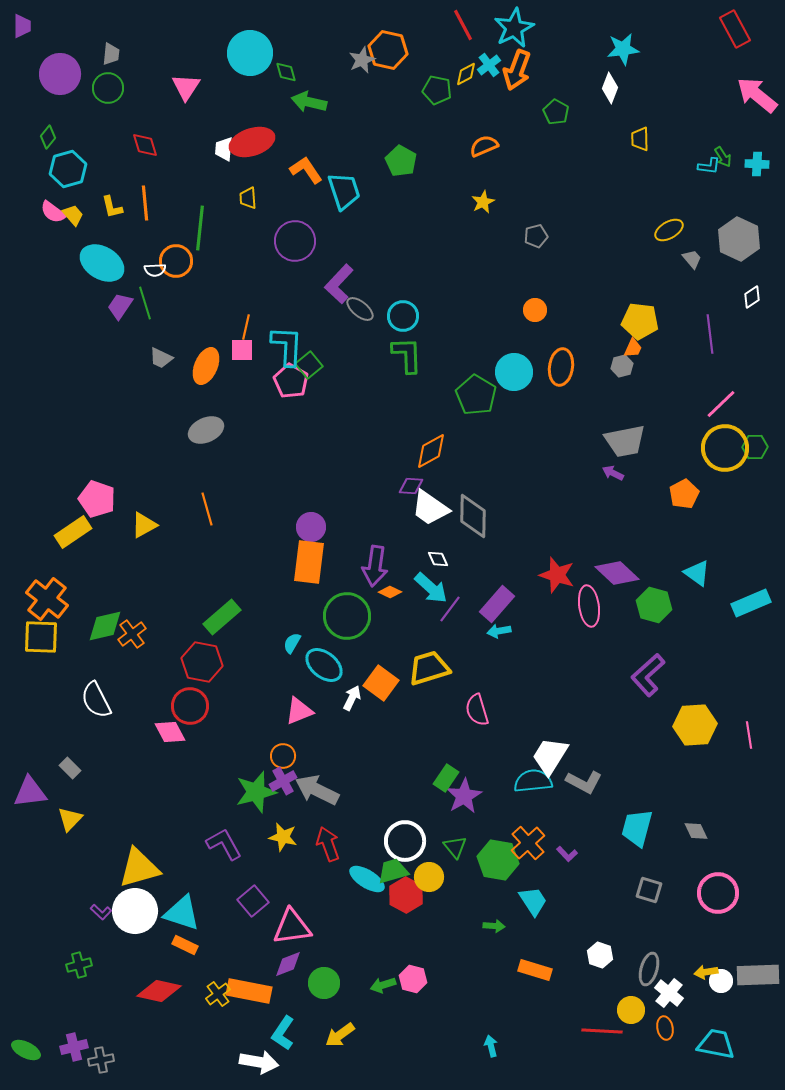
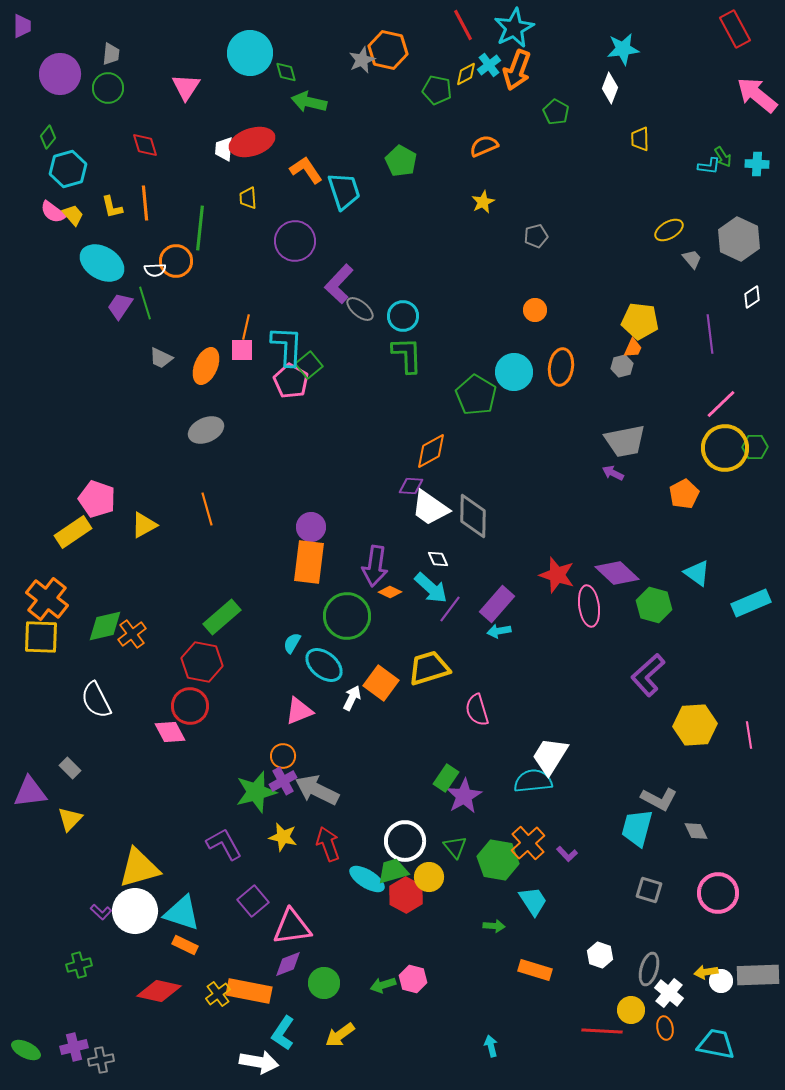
gray L-shape at (584, 782): moved 75 px right, 17 px down
